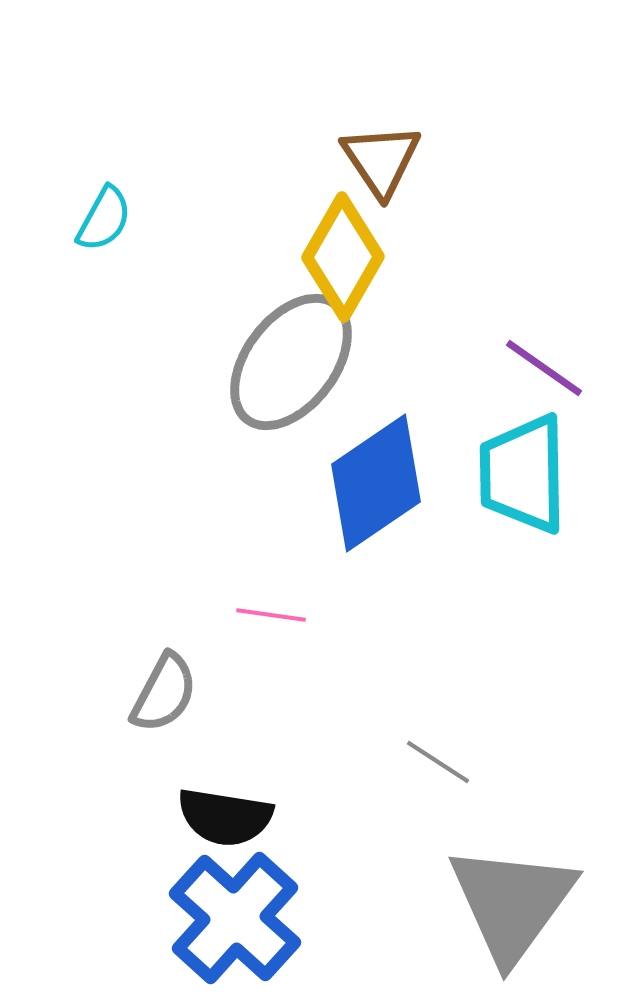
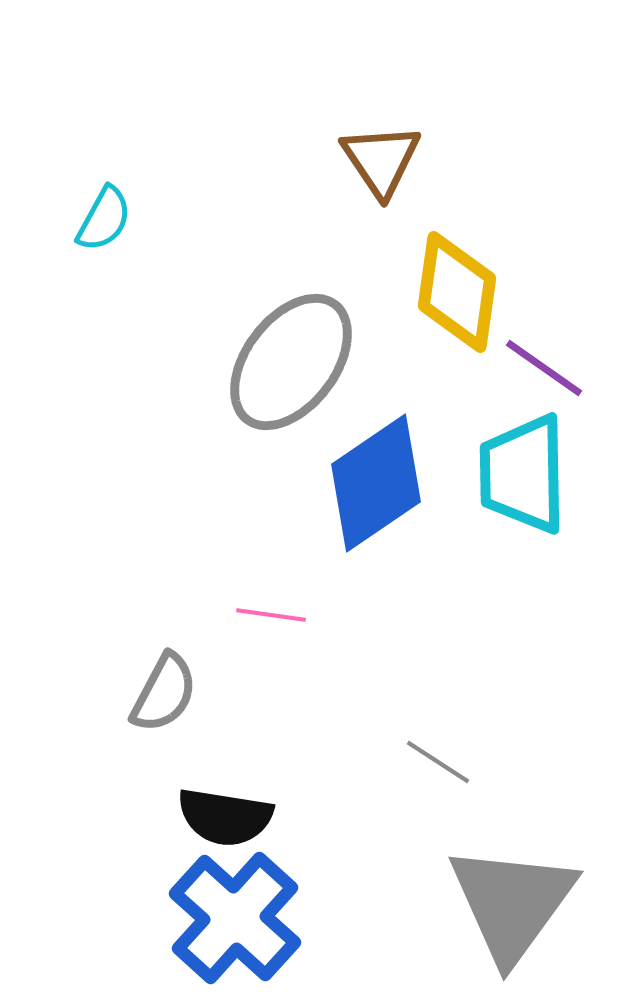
yellow diamond: moved 114 px right, 35 px down; rotated 22 degrees counterclockwise
